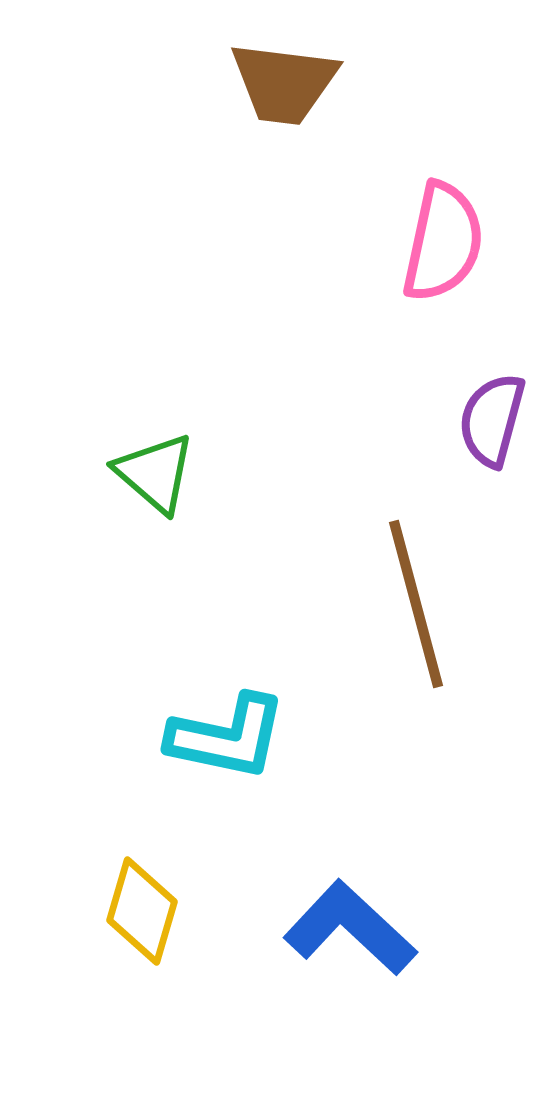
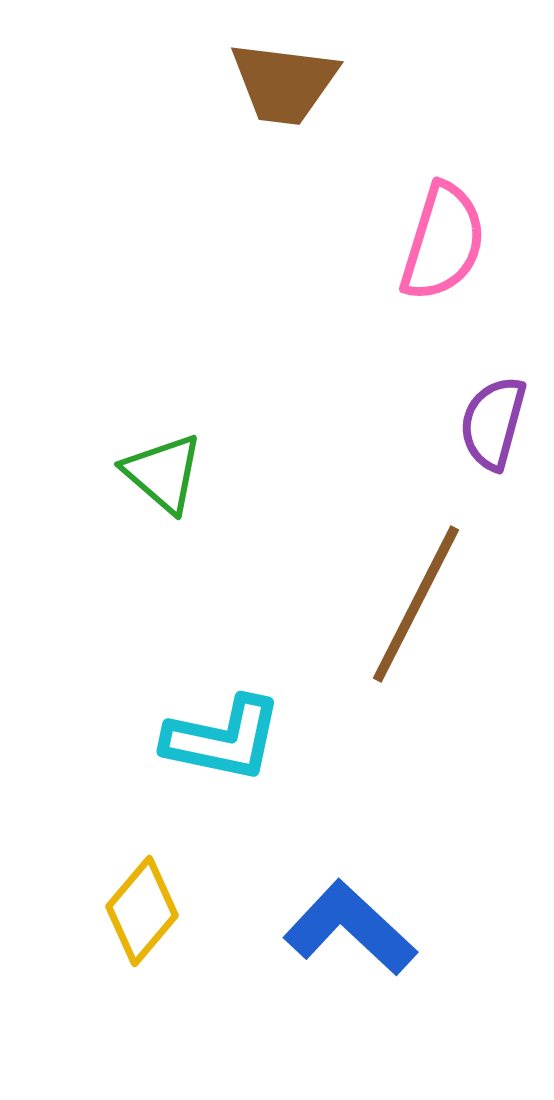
pink semicircle: rotated 5 degrees clockwise
purple semicircle: moved 1 px right, 3 px down
green triangle: moved 8 px right
brown line: rotated 42 degrees clockwise
cyan L-shape: moved 4 px left, 2 px down
yellow diamond: rotated 24 degrees clockwise
